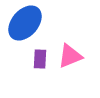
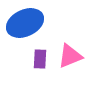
blue ellipse: rotated 24 degrees clockwise
